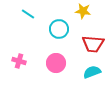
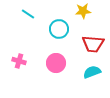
yellow star: rotated 14 degrees counterclockwise
